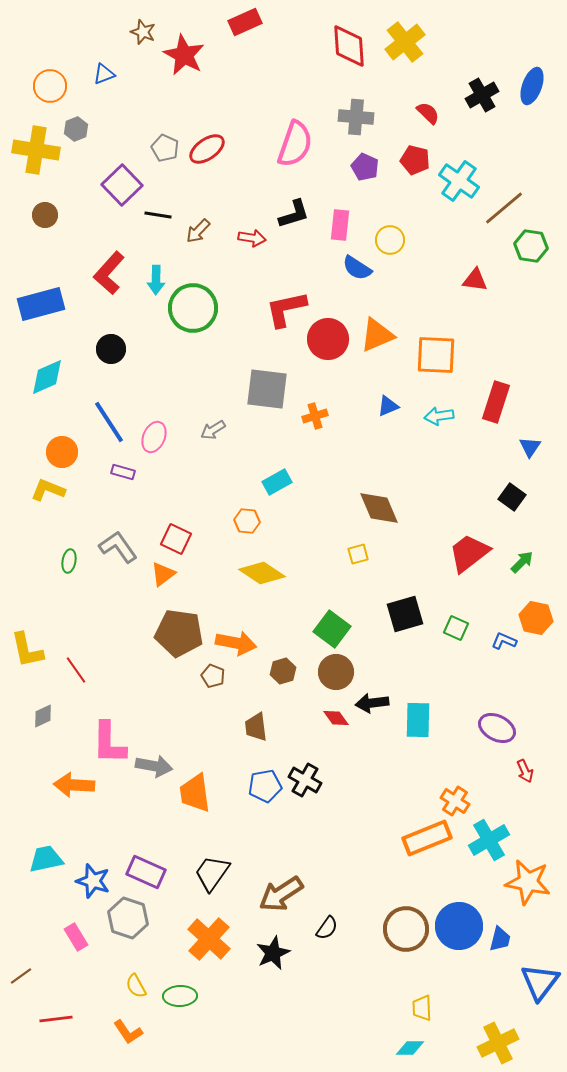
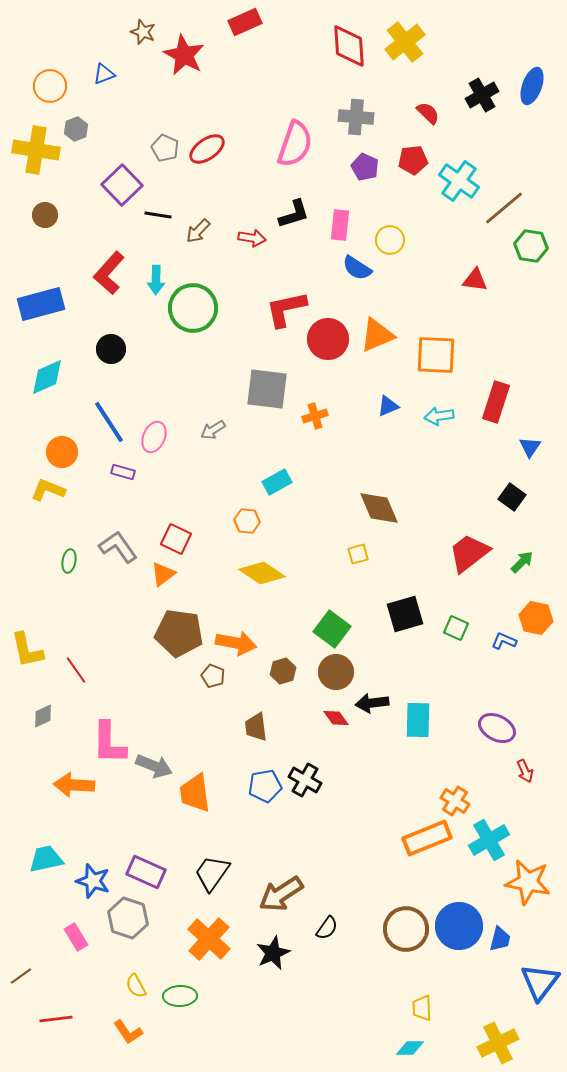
red pentagon at (415, 160): moved 2 px left; rotated 20 degrees counterclockwise
gray arrow at (154, 766): rotated 12 degrees clockwise
